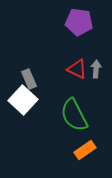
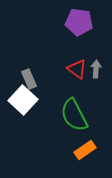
red triangle: rotated 10 degrees clockwise
